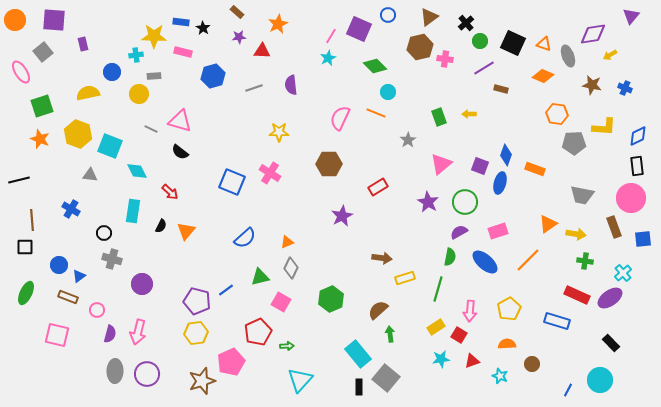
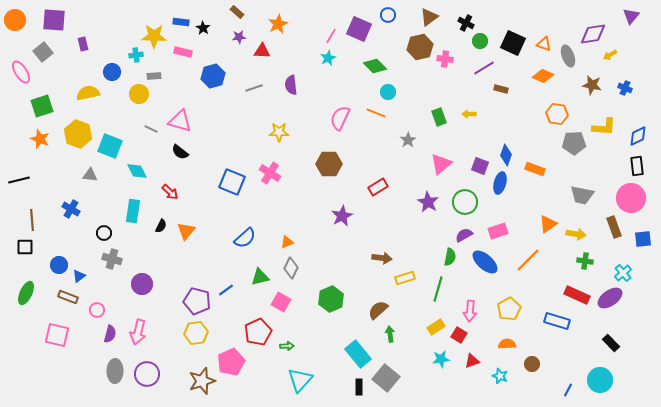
black cross at (466, 23): rotated 21 degrees counterclockwise
purple semicircle at (459, 232): moved 5 px right, 3 px down
